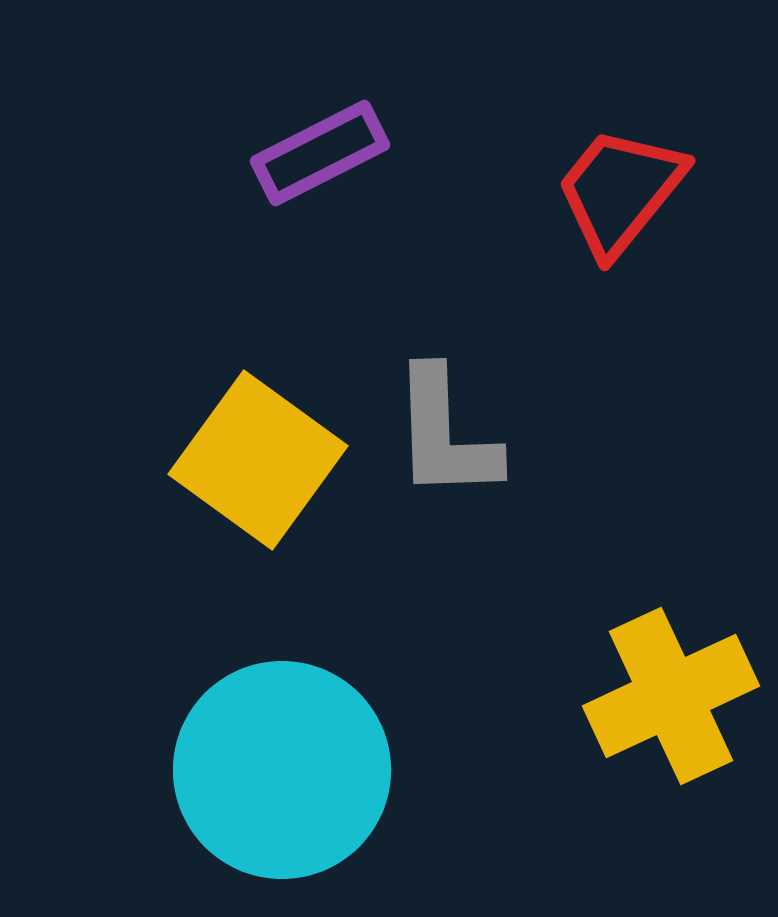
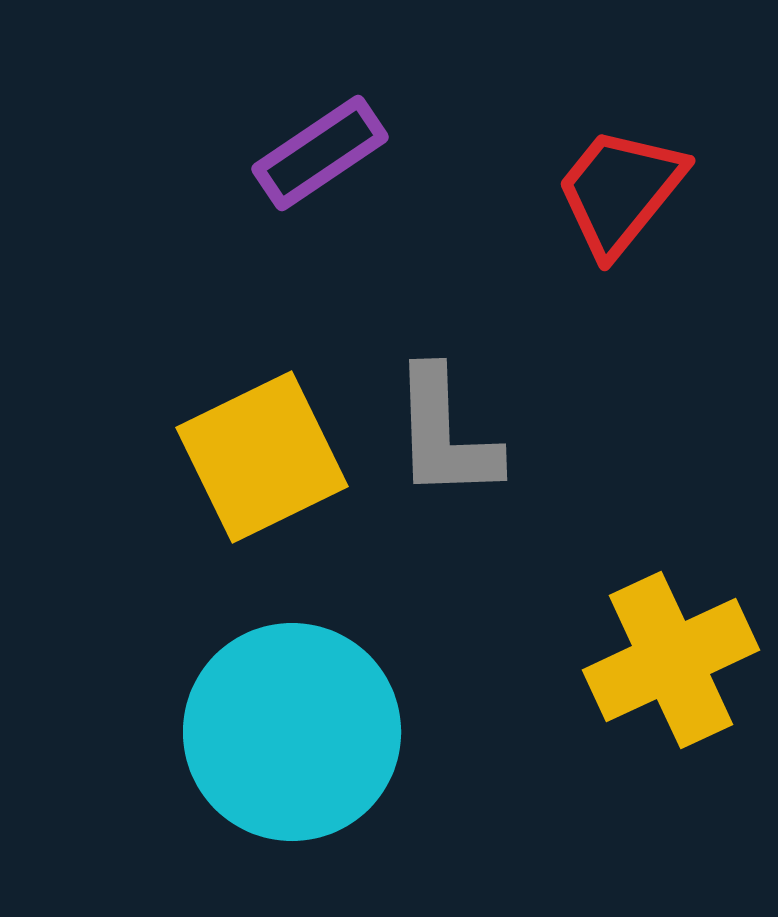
purple rectangle: rotated 7 degrees counterclockwise
yellow square: moved 4 px right, 3 px up; rotated 28 degrees clockwise
yellow cross: moved 36 px up
cyan circle: moved 10 px right, 38 px up
